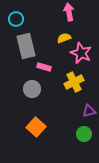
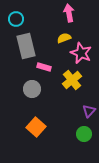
pink arrow: moved 1 px down
yellow cross: moved 2 px left, 2 px up; rotated 12 degrees counterclockwise
purple triangle: rotated 32 degrees counterclockwise
